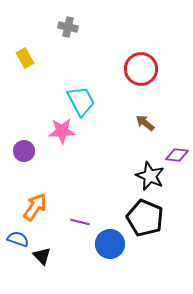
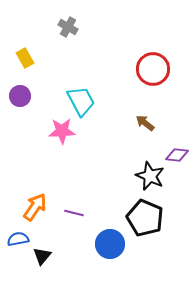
gray cross: rotated 18 degrees clockwise
red circle: moved 12 px right
purple circle: moved 4 px left, 55 px up
purple line: moved 6 px left, 9 px up
blue semicircle: rotated 30 degrees counterclockwise
black triangle: rotated 24 degrees clockwise
